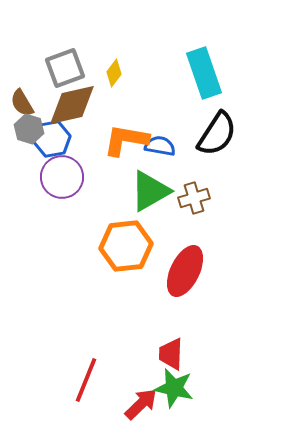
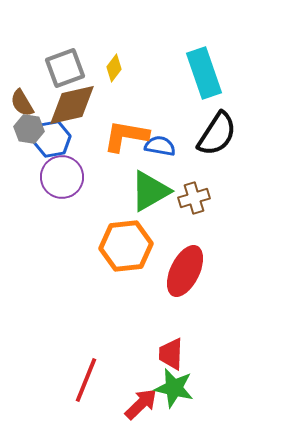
yellow diamond: moved 5 px up
gray hexagon: rotated 8 degrees counterclockwise
orange L-shape: moved 4 px up
